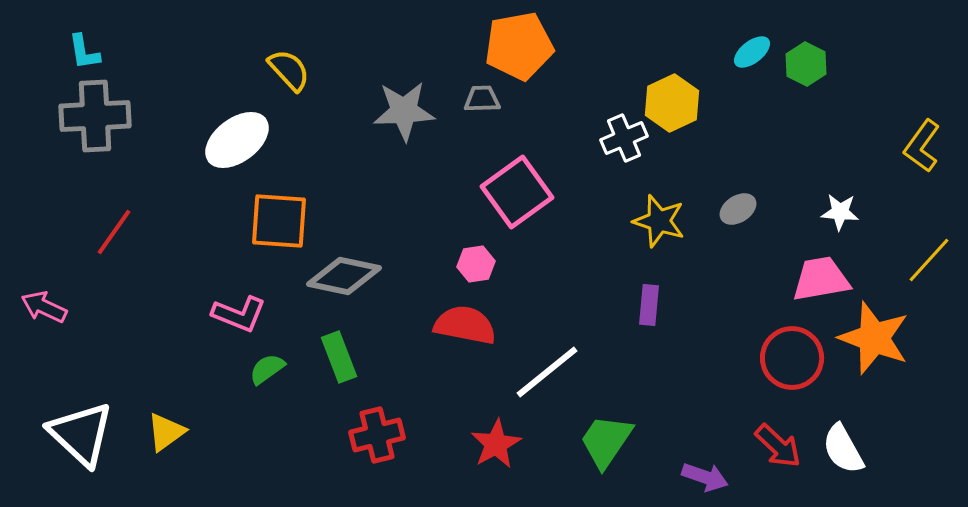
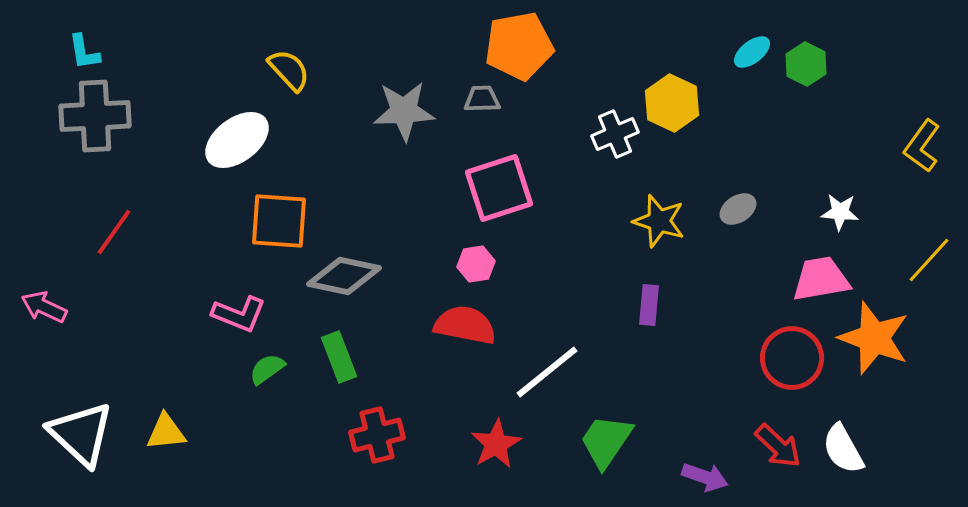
yellow hexagon: rotated 10 degrees counterclockwise
white cross: moved 9 px left, 4 px up
pink square: moved 18 px left, 4 px up; rotated 18 degrees clockwise
yellow triangle: rotated 30 degrees clockwise
